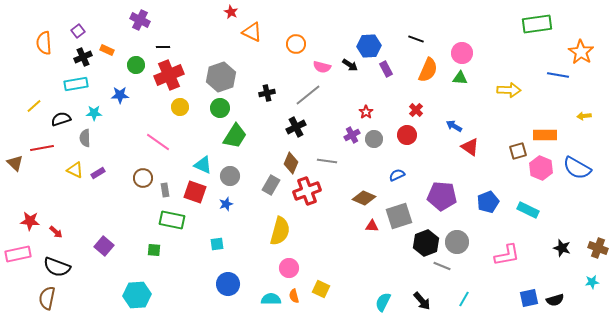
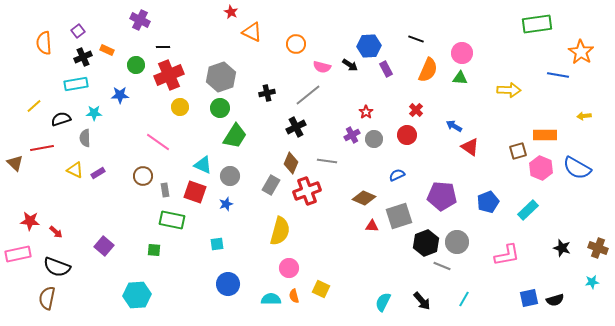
brown circle at (143, 178): moved 2 px up
cyan rectangle at (528, 210): rotated 70 degrees counterclockwise
